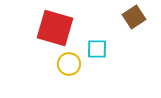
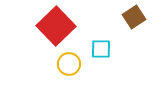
red square: moved 1 px right, 2 px up; rotated 30 degrees clockwise
cyan square: moved 4 px right
